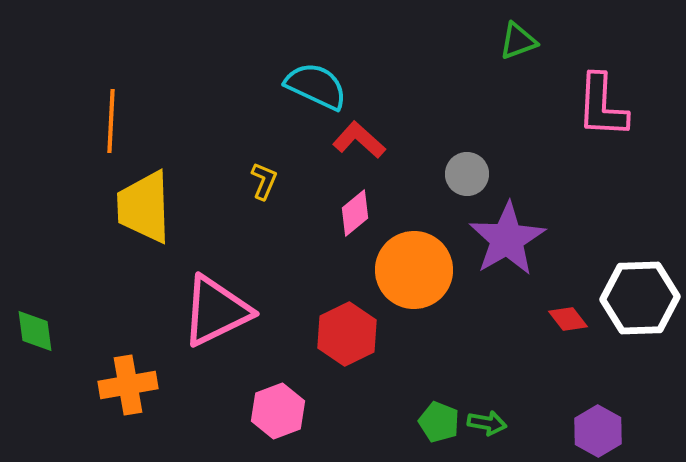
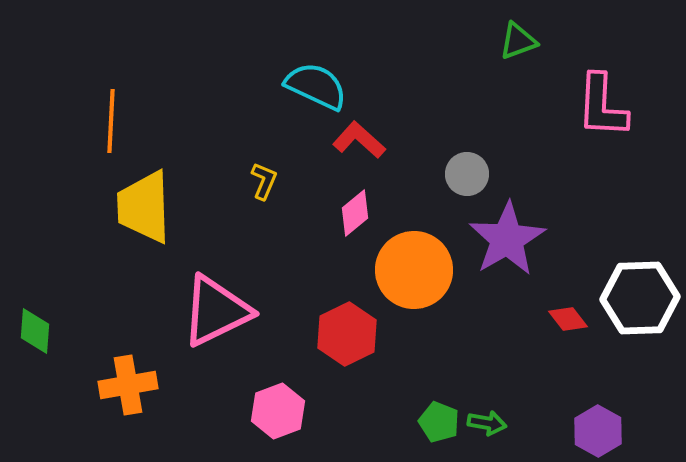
green diamond: rotated 12 degrees clockwise
